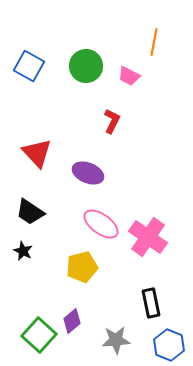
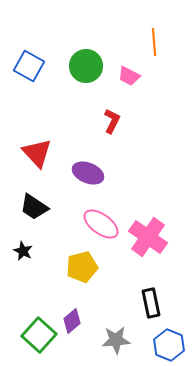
orange line: rotated 16 degrees counterclockwise
black trapezoid: moved 4 px right, 5 px up
